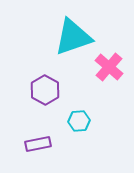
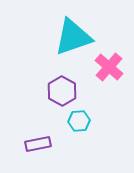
purple hexagon: moved 17 px right, 1 px down
